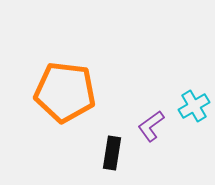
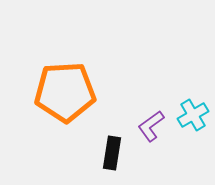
orange pentagon: rotated 10 degrees counterclockwise
cyan cross: moved 1 px left, 9 px down
